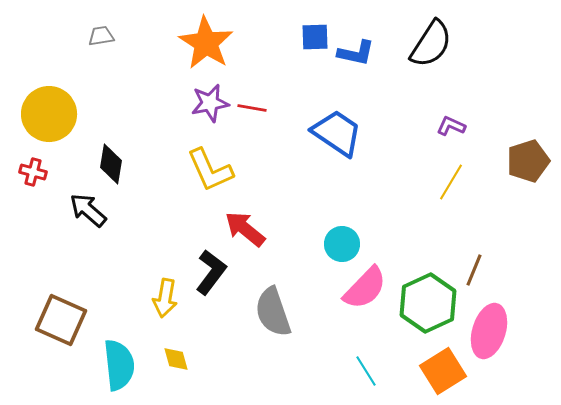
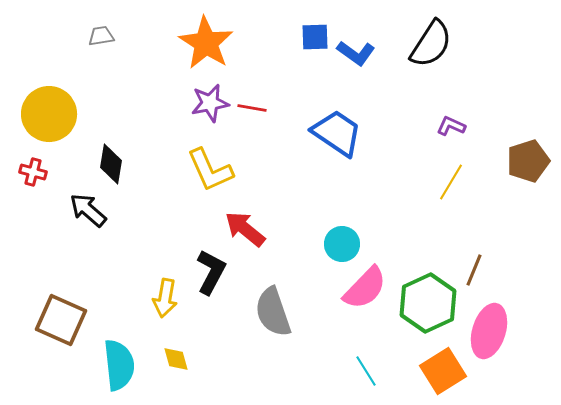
blue L-shape: rotated 24 degrees clockwise
black L-shape: rotated 9 degrees counterclockwise
